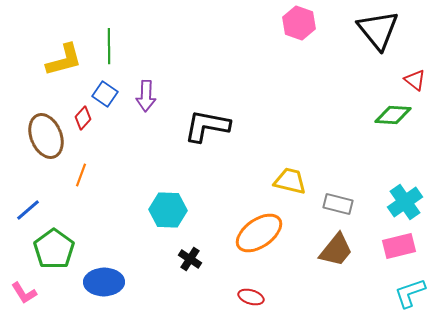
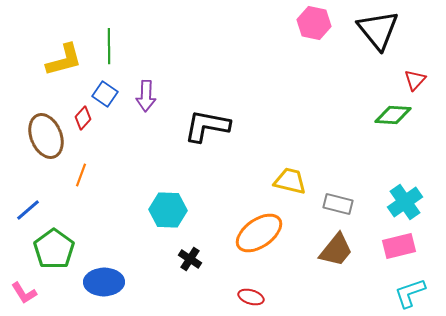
pink hexagon: moved 15 px right; rotated 8 degrees counterclockwise
red triangle: rotated 35 degrees clockwise
